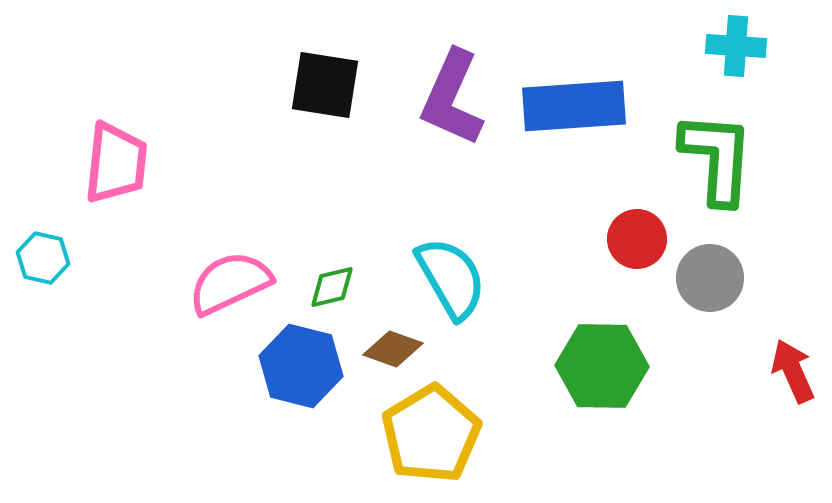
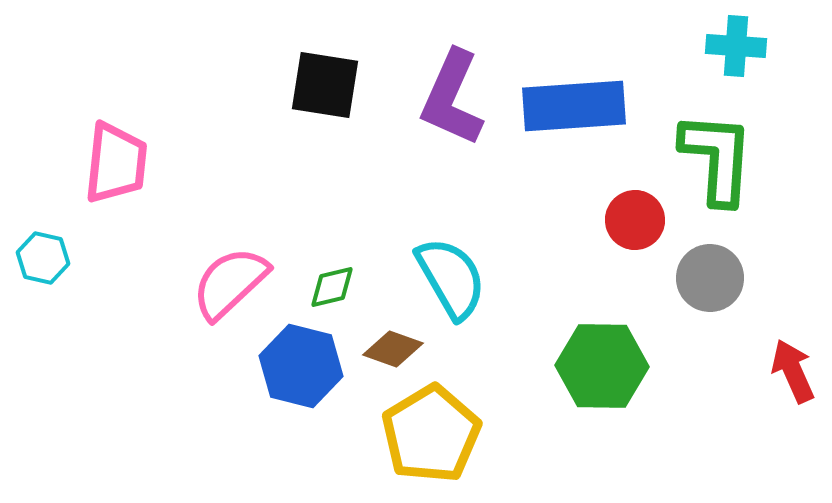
red circle: moved 2 px left, 19 px up
pink semicircle: rotated 18 degrees counterclockwise
